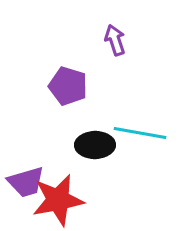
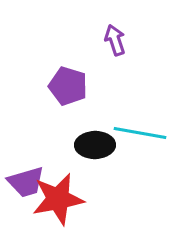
red star: moved 1 px up
